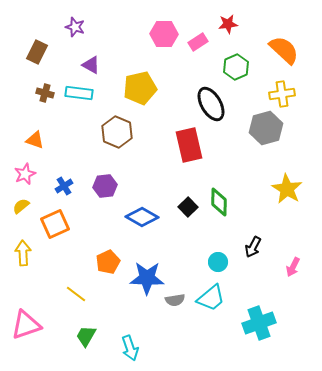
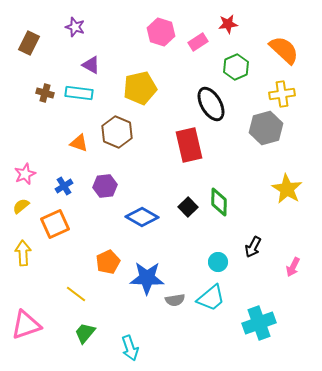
pink hexagon: moved 3 px left, 2 px up; rotated 16 degrees clockwise
brown rectangle: moved 8 px left, 9 px up
orange triangle: moved 44 px right, 3 px down
green trapezoid: moved 1 px left, 3 px up; rotated 10 degrees clockwise
